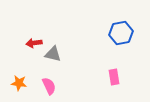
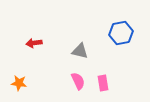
gray triangle: moved 27 px right, 3 px up
pink rectangle: moved 11 px left, 6 px down
pink semicircle: moved 29 px right, 5 px up
